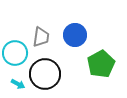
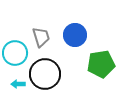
gray trapezoid: rotated 25 degrees counterclockwise
green pentagon: rotated 20 degrees clockwise
cyan arrow: rotated 152 degrees clockwise
